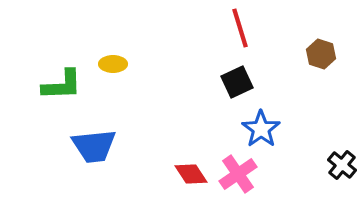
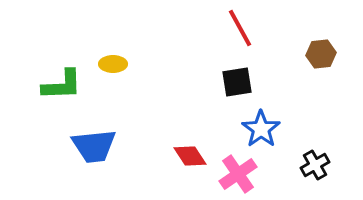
red line: rotated 12 degrees counterclockwise
brown hexagon: rotated 24 degrees counterclockwise
black square: rotated 16 degrees clockwise
black cross: moved 27 px left; rotated 20 degrees clockwise
red diamond: moved 1 px left, 18 px up
